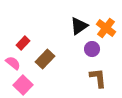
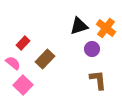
black triangle: rotated 18 degrees clockwise
brown L-shape: moved 2 px down
